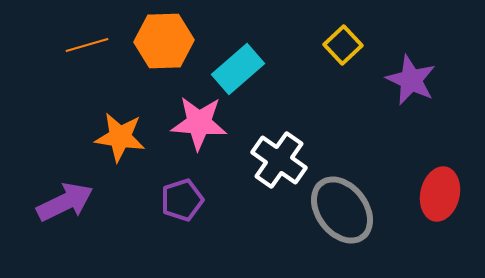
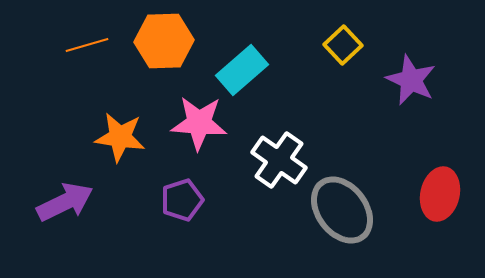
cyan rectangle: moved 4 px right, 1 px down
